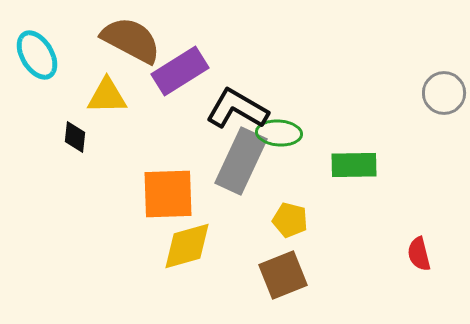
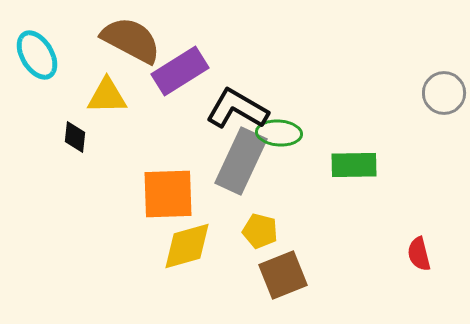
yellow pentagon: moved 30 px left, 11 px down
